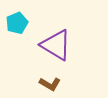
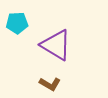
cyan pentagon: rotated 20 degrees clockwise
